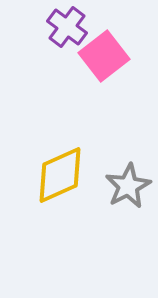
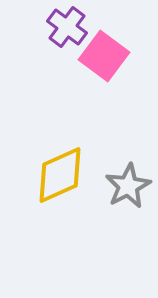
pink square: rotated 15 degrees counterclockwise
